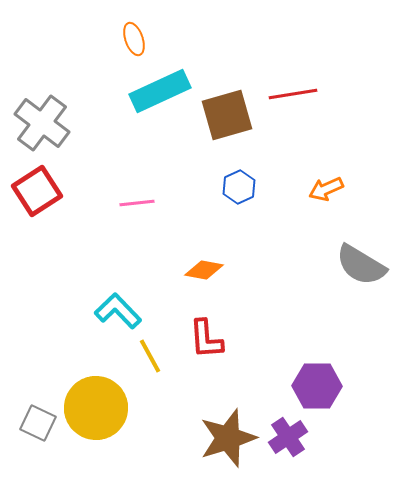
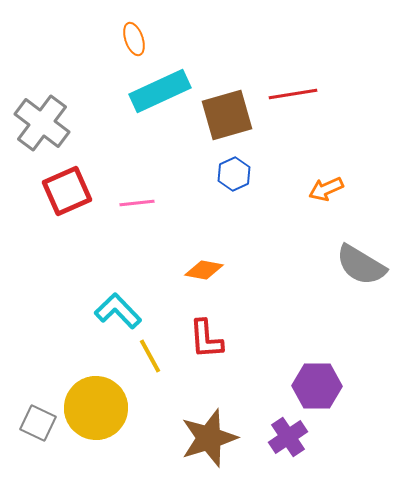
blue hexagon: moved 5 px left, 13 px up
red square: moved 30 px right; rotated 9 degrees clockwise
brown star: moved 19 px left
